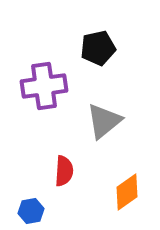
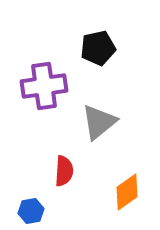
gray triangle: moved 5 px left, 1 px down
